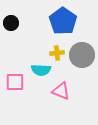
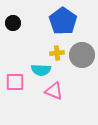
black circle: moved 2 px right
pink triangle: moved 7 px left
